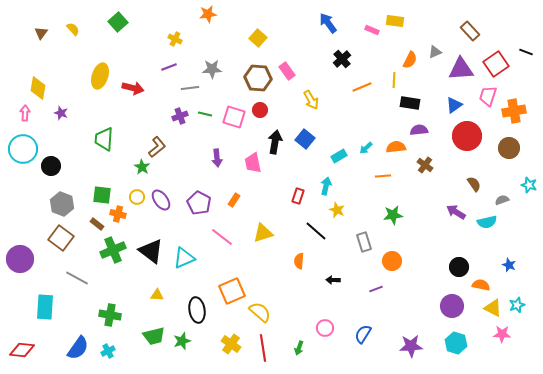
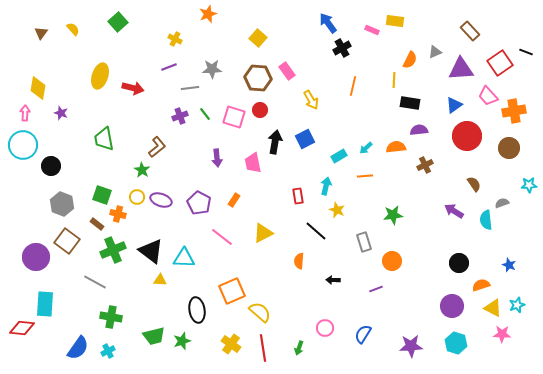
orange star at (208, 14): rotated 12 degrees counterclockwise
black cross at (342, 59): moved 11 px up; rotated 12 degrees clockwise
red square at (496, 64): moved 4 px right, 1 px up
orange line at (362, 87): moved 9 px left, 1 px up; rotated 54 degrees counterclockwise
pink trapezoid at (488, 96): rotated 60 degrees counterclockwise
green line at (205, 114): rotated 40 degrees clockwise
green trapezoid at (104, 139): rotated 15 degrees counterclockwise
blue square at (305, 139): rotated 24 degrees clockwise
cyan circle at (23, 149): moved 4 px up
brown cross at (425, 165): rotated 28 degrees clockwise
green star at (142, 167): moved 3 px down
orange line at (383, 176): moved 18 px left
cyan star at (529, 185): rotated 21 degrees counterclockwise
green square at (102, 195): rotated 12 degrees clockwise
red rectangle at (298, 196): rotated 28 degrees counterclockwise
purple ellipse at (161, 200): rotated 35 degrees counterclockwise
gray semicircle at (502, 200): moved 3 px down
purple arrow at (456, 212): moved 2 px left, 1 px up
cyan semicircle at (487, 222): moved 1 px left, 2 px up; rotated 96 degrees clockwise
yellow triangle at (263, 233): rotated 10 degrees counterclockwise
brown square at (61, 238): moved 6 px right, 3 px down
cyan triangle at (184, 258): rotated 25 degrees clockwise
purple circle at (20, 259): moved 16 px right, 2 px up
black circle at (459, 267): moved 4 px up
gray line at (77, 278): moved 18 px right, 4 px down
orange semicircle at (481, 285): rotated 30 degrees counterclockwise
yellow triangle at (157, 295): moved 3 px right, 15 px up
cyan rectangle at (45, 307): moved 3 px up
green cross at (110, 315): moved 1 px right, 2 px down
red diamond at (22, 350): moved 22 px up
